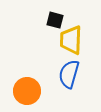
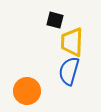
yellow trapezoid: moved 1 px right, 2 px down
blue semicircle: moved 3 px up
